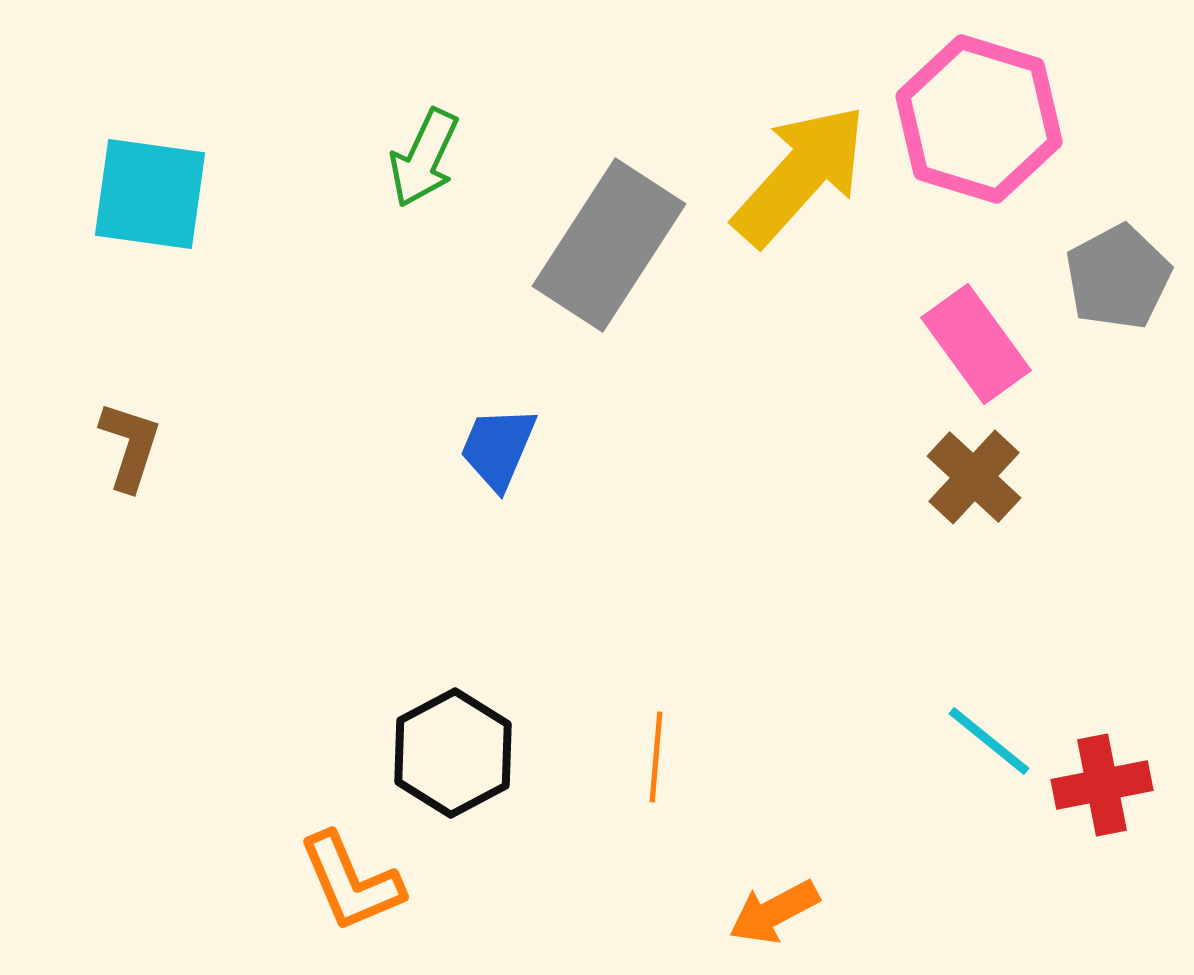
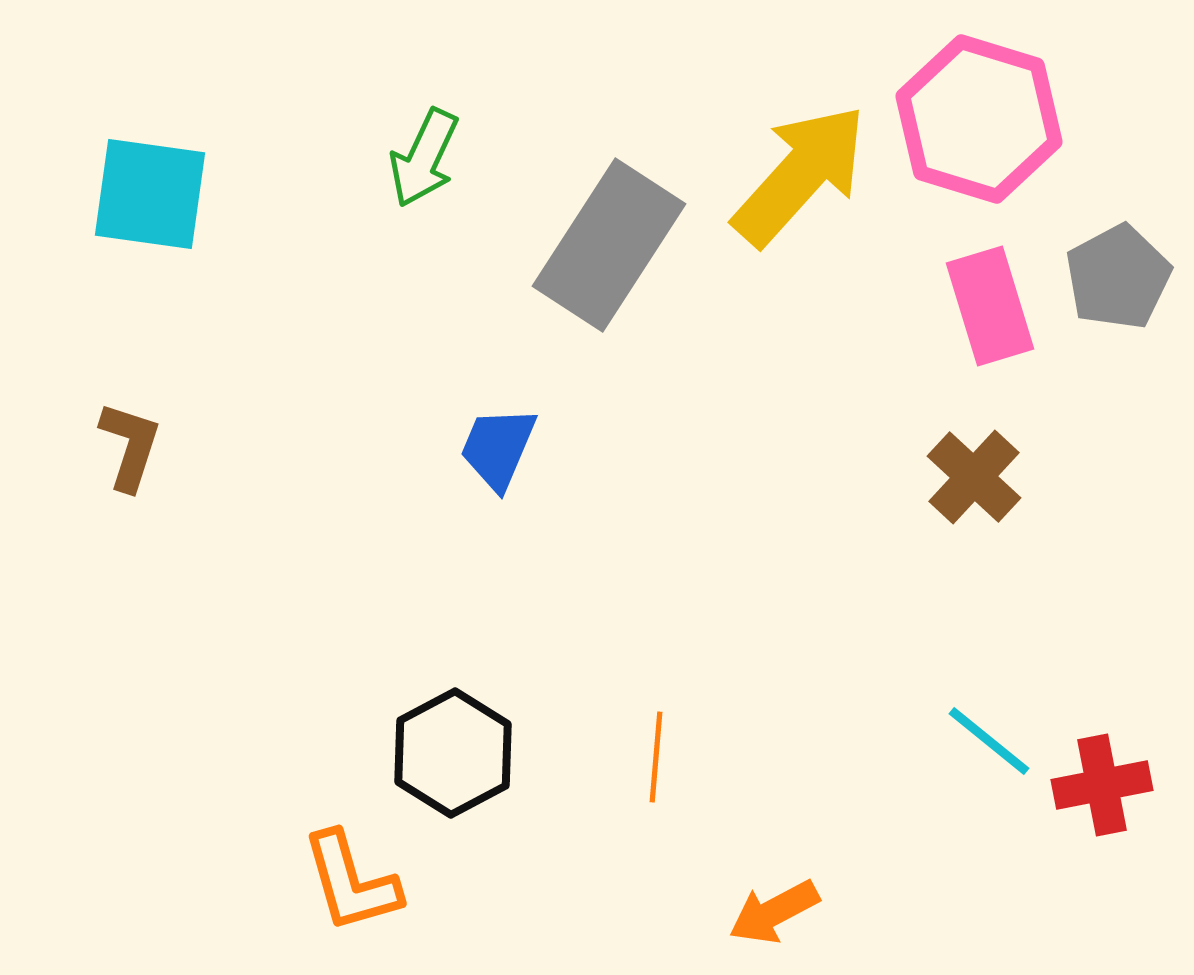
pink rectangle: moved 14 px right, 38 px up; rotated 19 degrees clockwise
orange L-shape: rotated 7 degrees clockwise
